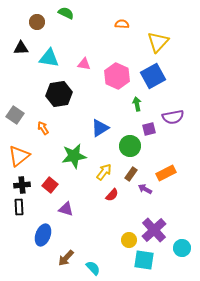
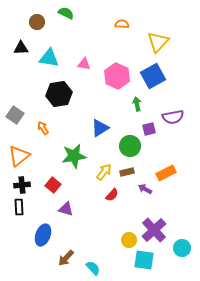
brown rectangle: moved 4 px left, 2 px up; rotated 40 degrees clockwise
red square: moved 3 px right
